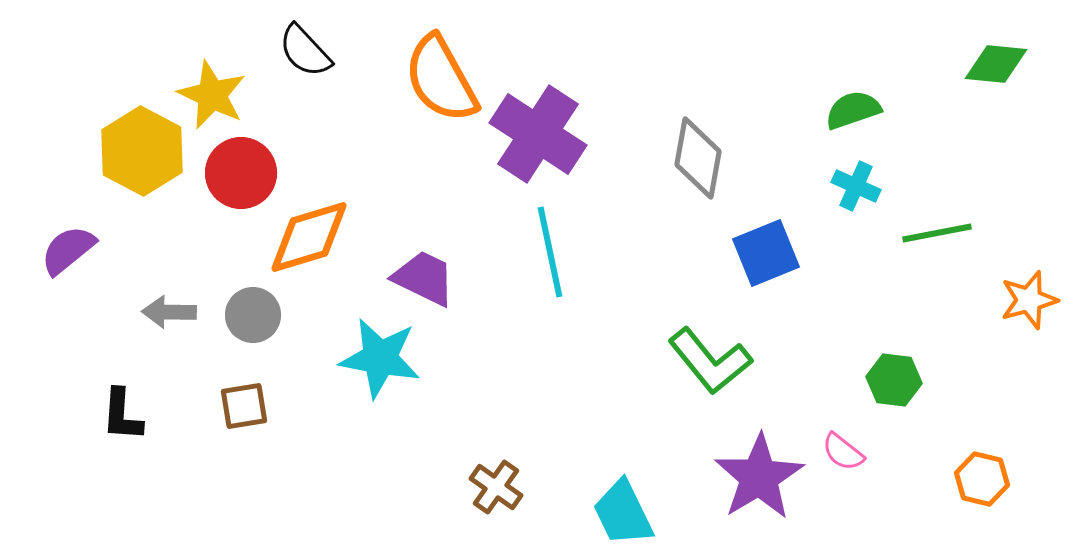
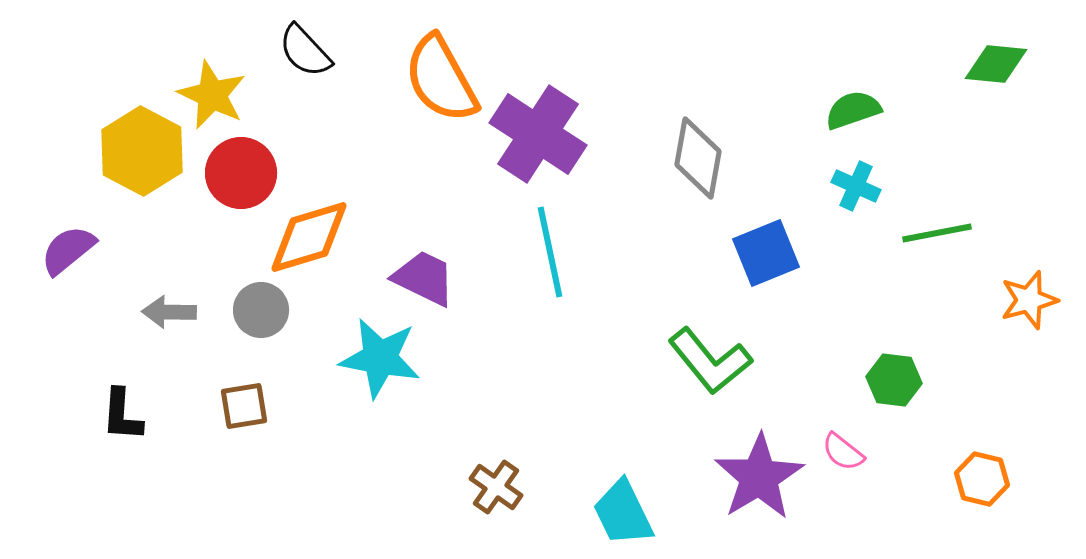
gray circle: moved 8 px right, 5 px up
